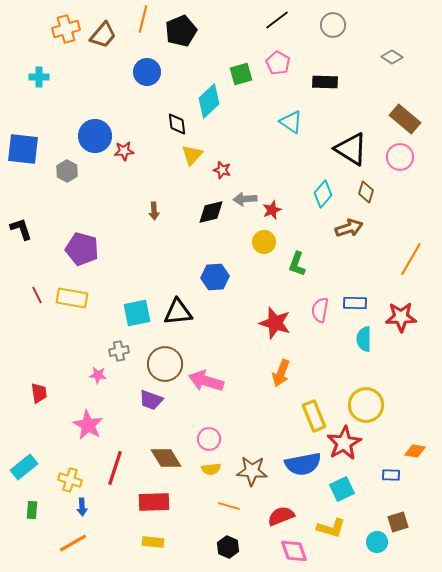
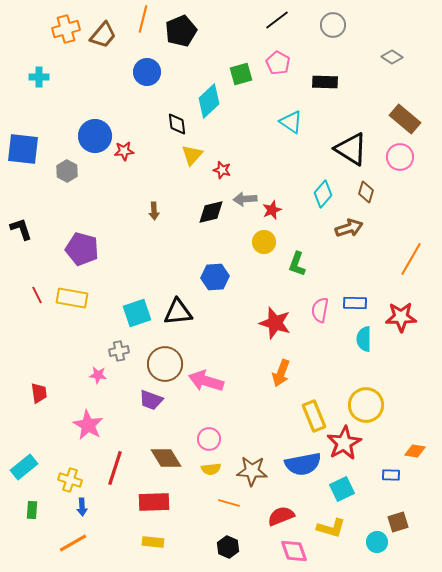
cyan square at (137, 313): rotated 8 degrees counterclockwise
orange line at (229, 506): moved 3 px up
